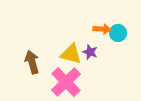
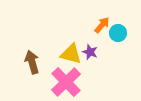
orange arrow: moved 4 px up; rotated 54 degrees counterclockwise
